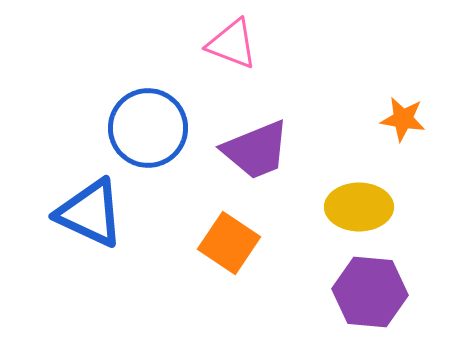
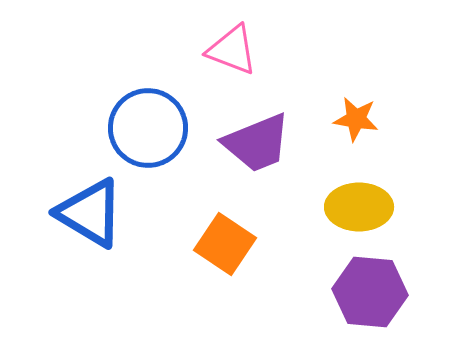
pink triangle: moved 6 px down
orange star: moved 47 px left
purple trapezoid: moved 1 px right, 7 px up
blue triangle: rotated 6 degrees clockwise
orange square: moved 4 px left, 1 px down
